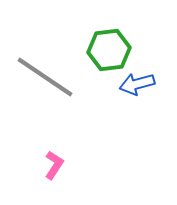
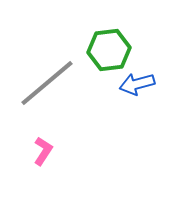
gray line: moved 2 px right, 6 px down; rotated 74 degrees counterclockwise
pink L-shape: moved 11 px left, 14 px up
